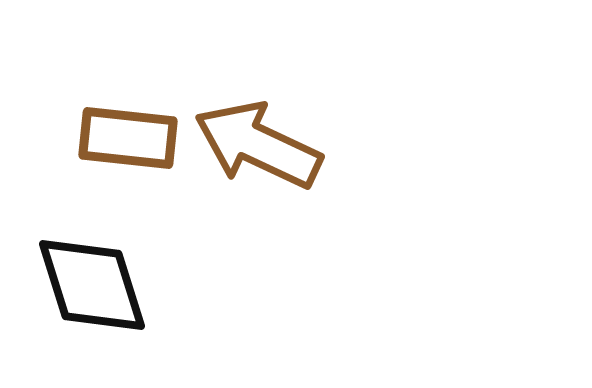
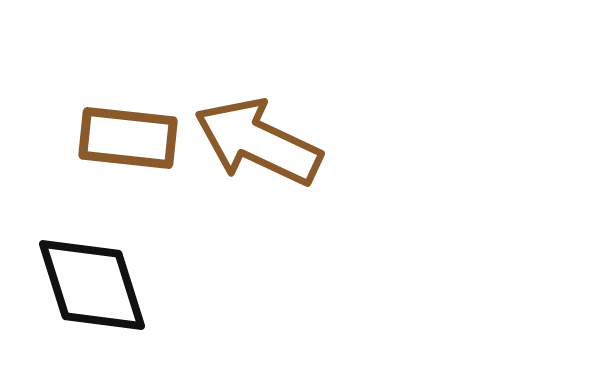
brown arrow: moved 3 px up
